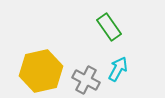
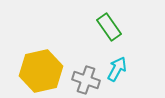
cyan arrow: moved 1 px left
gray cross: rotated 8 degrees counterclockwise
